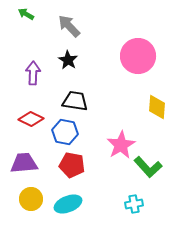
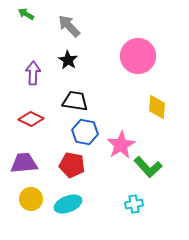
blue hexagon: moved 20 px right
